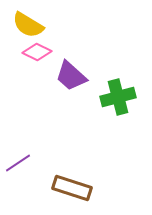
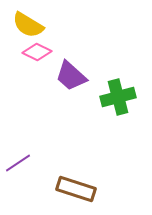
brown rectangle: moved 4 px right, 1 px down
